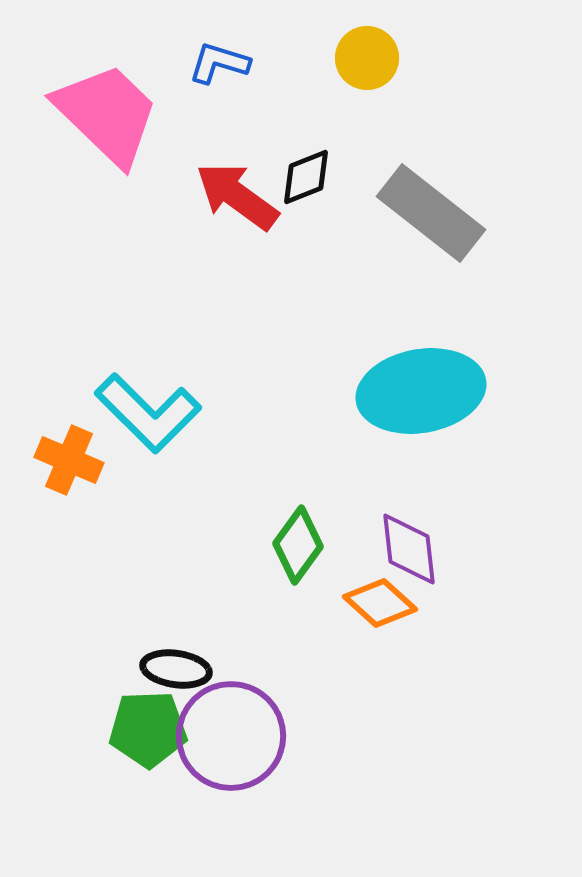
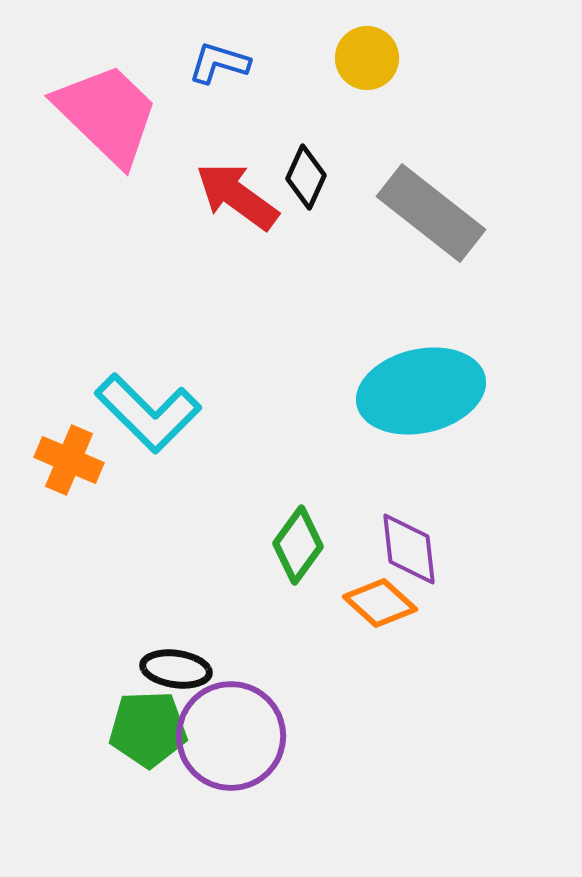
black diamond: rotated 44 degrees counterclockwise
cyan ellipse: rotated 3 degrees counterclockwise
